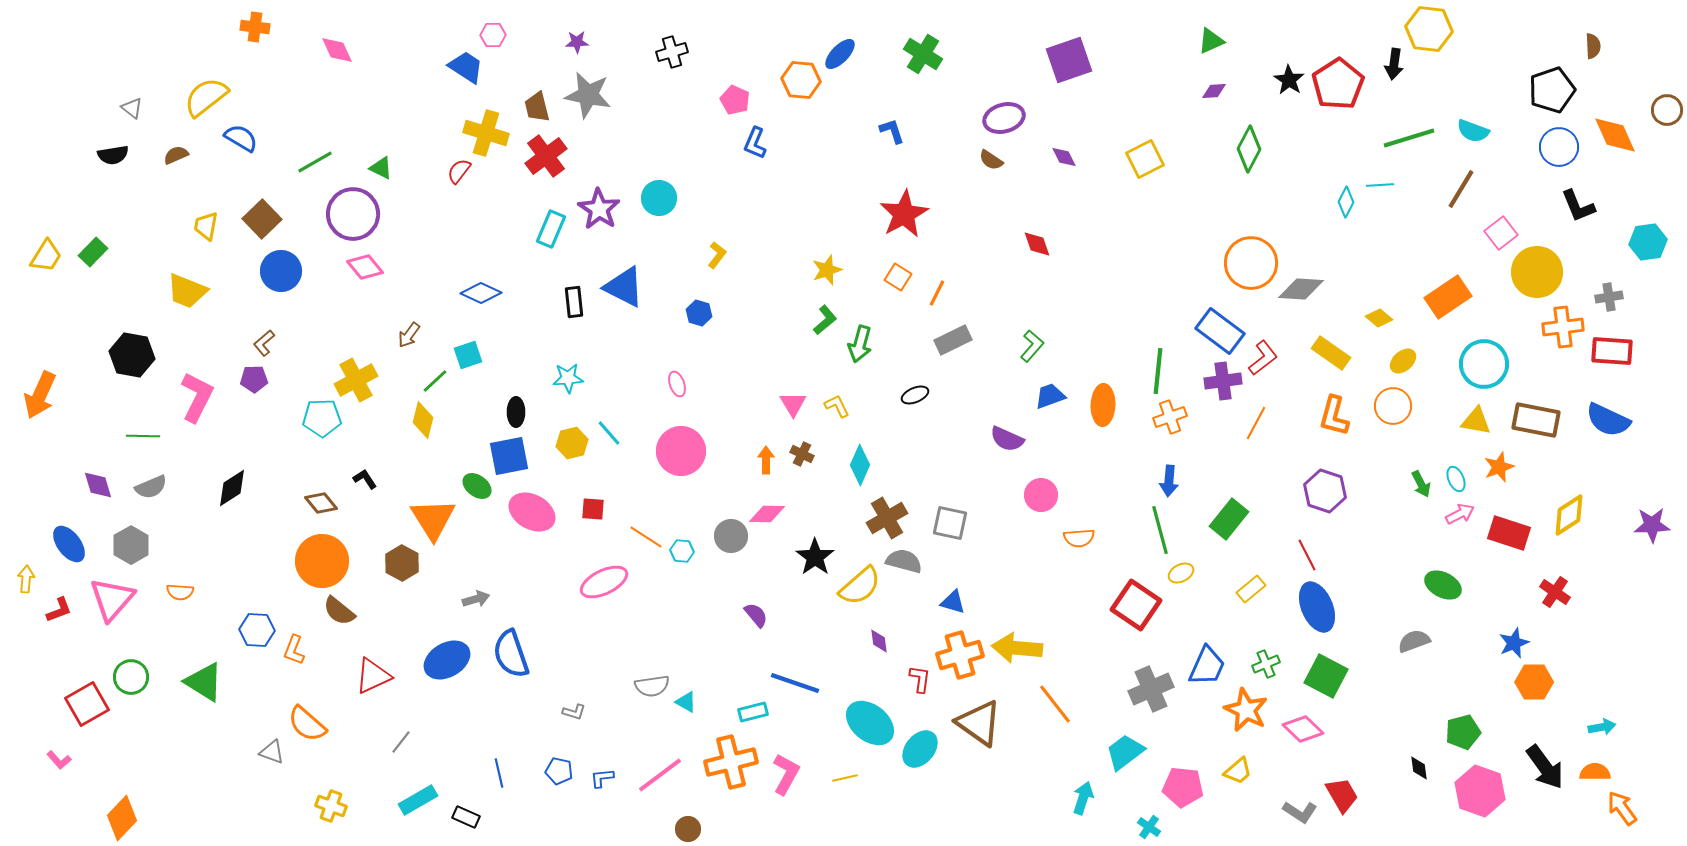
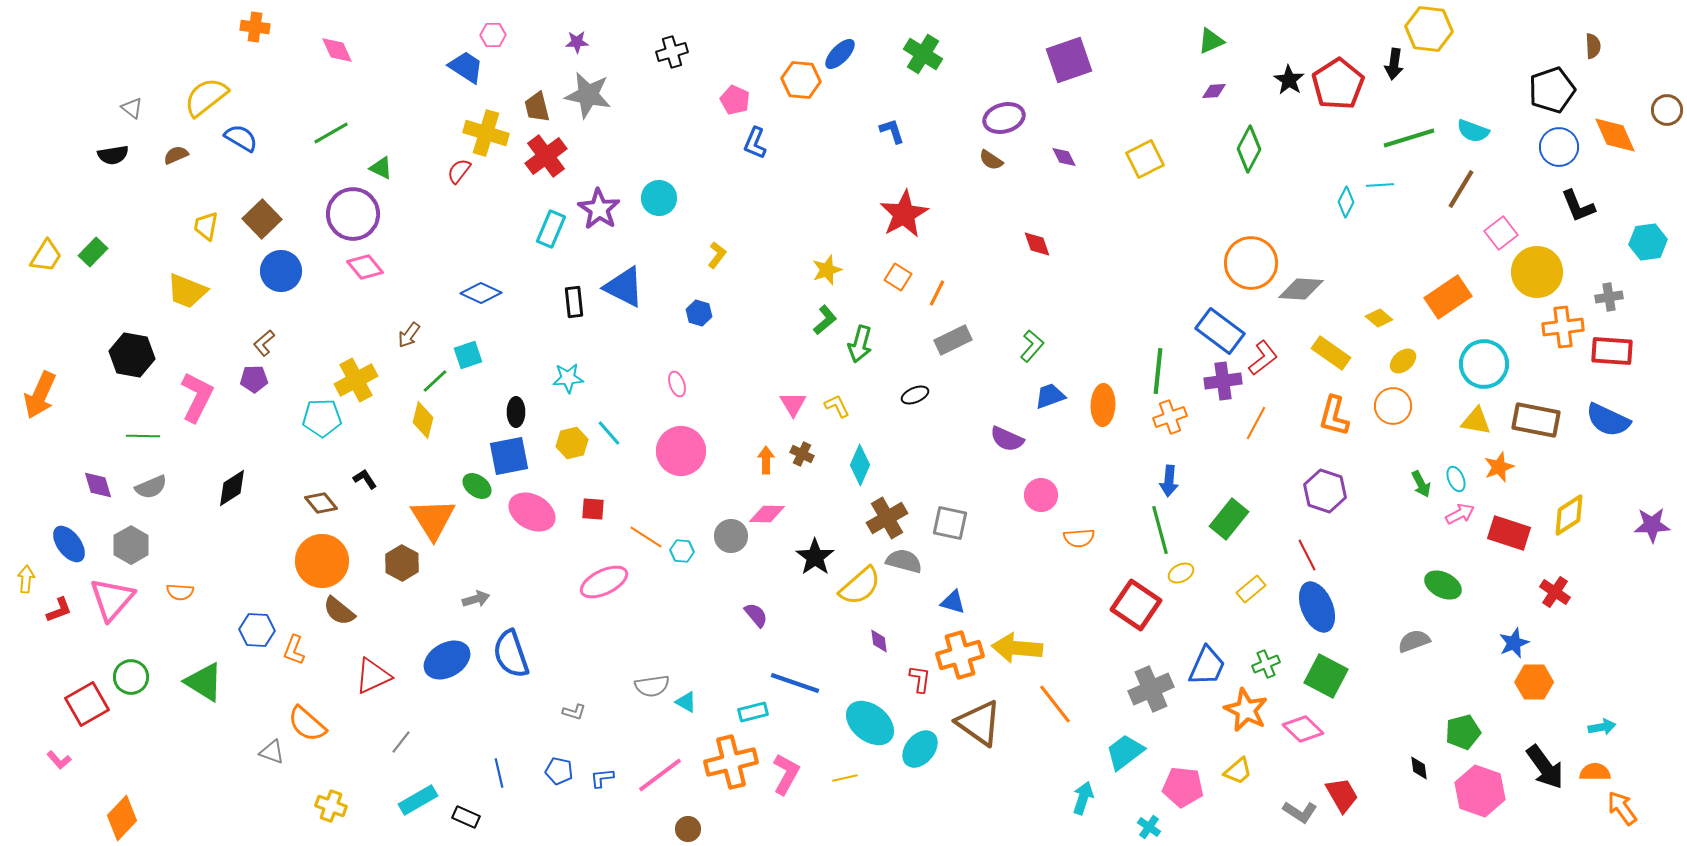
green line at (315, 162): moved 16 px right, 29 px up
